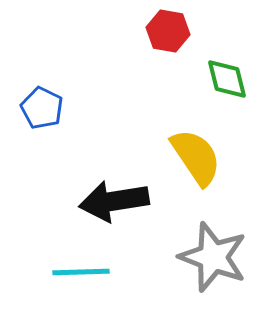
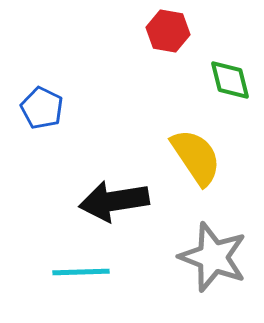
green diamond: moved 3 px right, 1 px down
